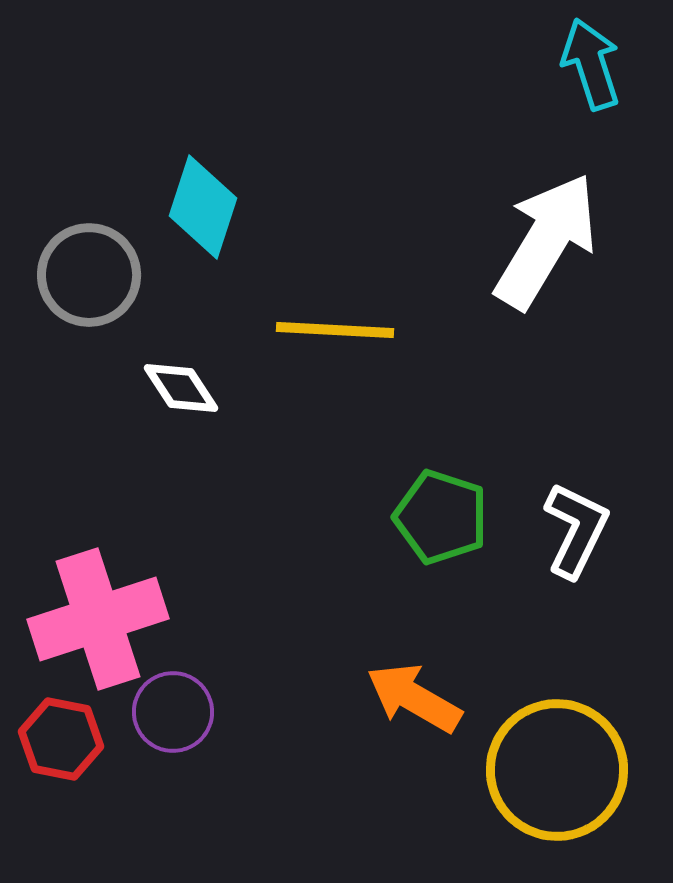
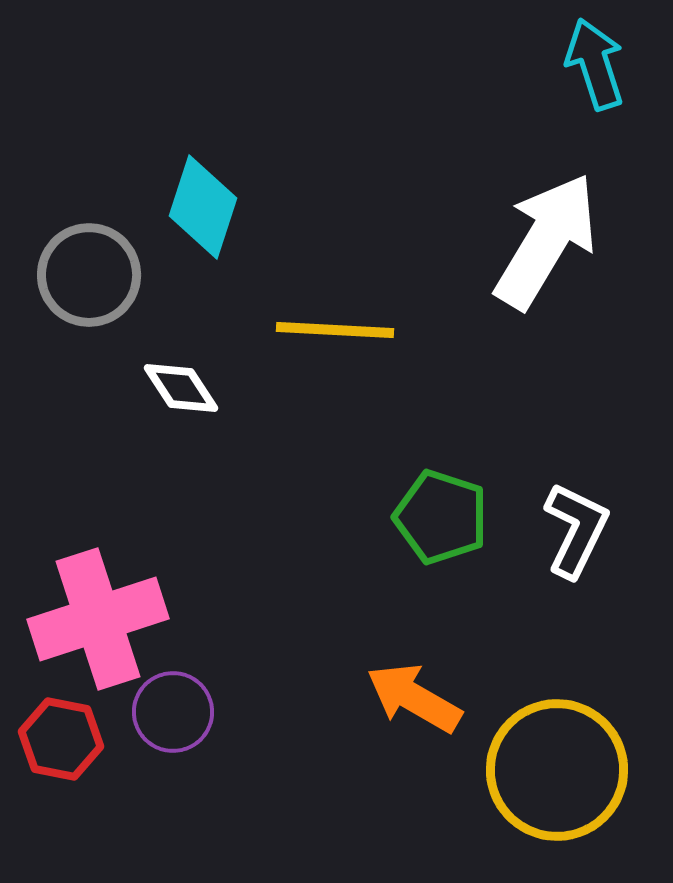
cyan arrow: moved 4 px right
